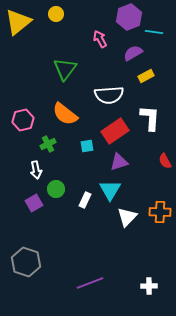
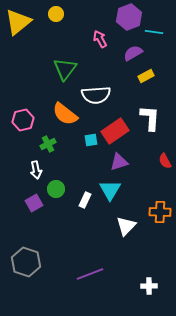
white semicircle: moved 13 px left
cyan square: moved 4 px right, 6 px up
white triangle: moved 1 px left, 9 px down
purple line: moved 9 px up
